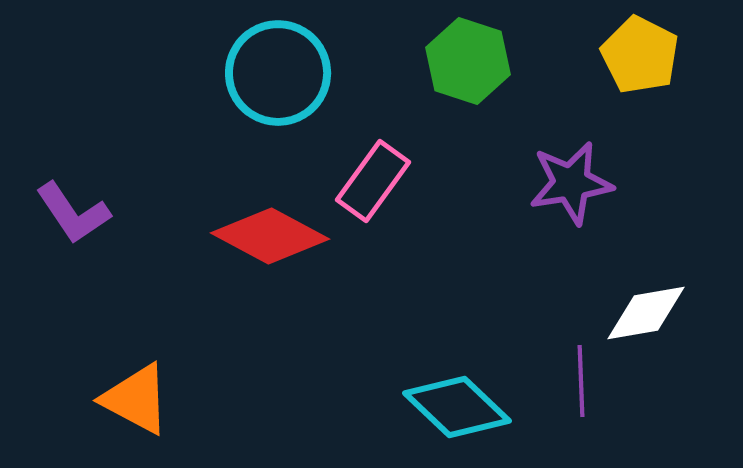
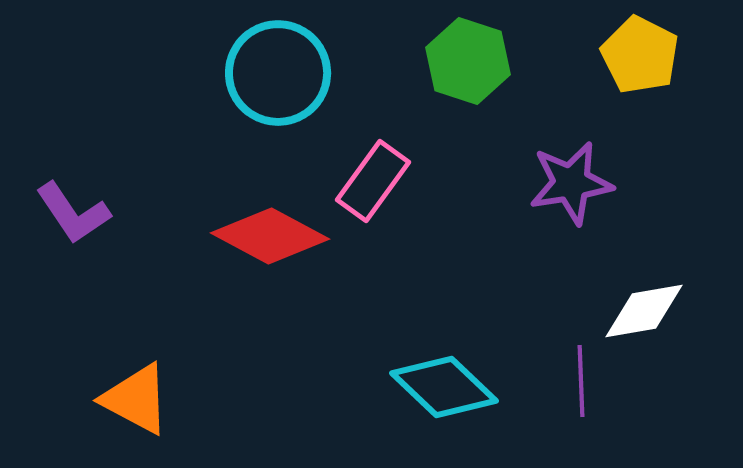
white diamond: moved 2 px left, 2 px up
cyan diamond: moved 13 px left, 20 px up
